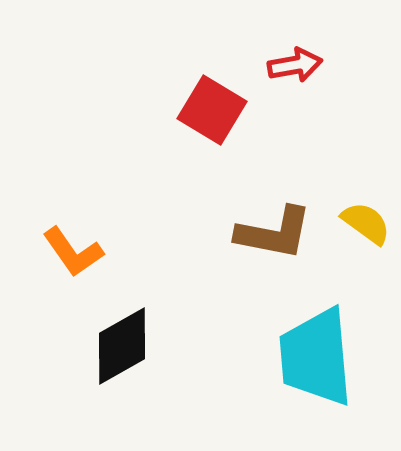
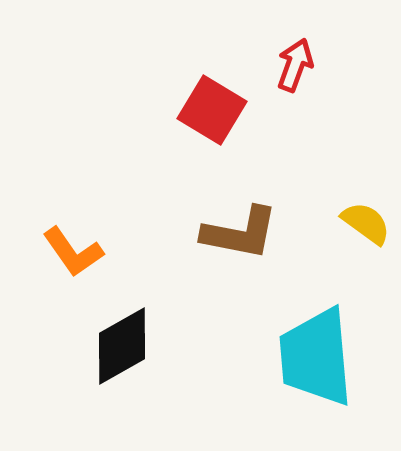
red arrow: rotated 60 degrees counterclockwise
brown L-shape: moved 34 px left
